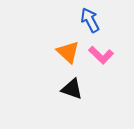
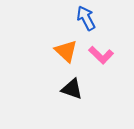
blue arrow: moved 4 px left, 2 px up
orange triangle: moved 2 px left, 1 px up
